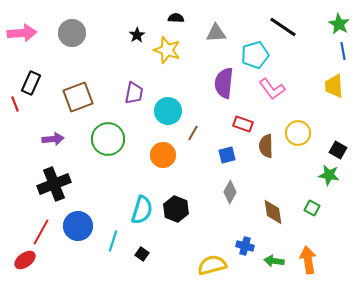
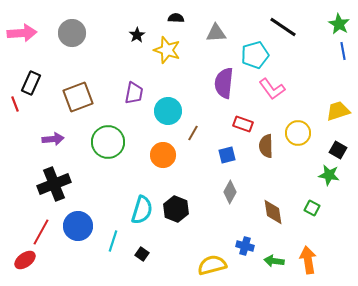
yellow trapezoid at (334, 86): moved 4 px right, 25 px down; rotated 75 degrees clockwise
green circle at (108, 139): moved 3 px down
